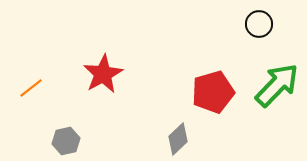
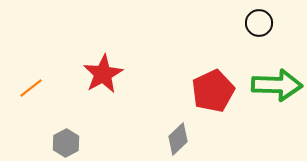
black circle: moved 1 px up
green arrow: rotated 48 degrees clockwise
red pentagon: moved 1 px up; rotated 9 degrees counterclockwise
gray hexagon: moved 2 px down; rotated 16 degrees counterclockwise
